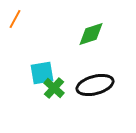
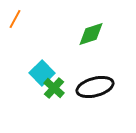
cyan square: rotated 35 degrees counterclockwise
black ellipse: moved 2 px down
